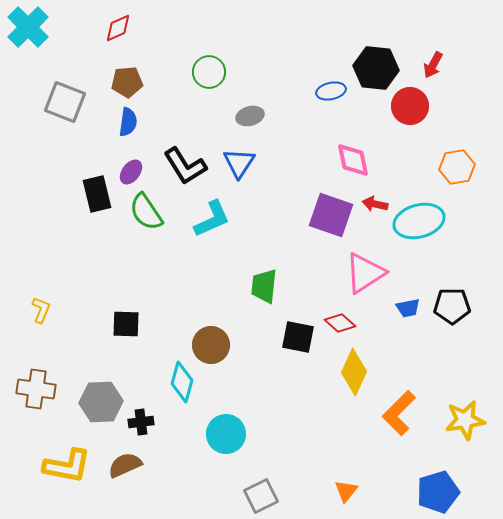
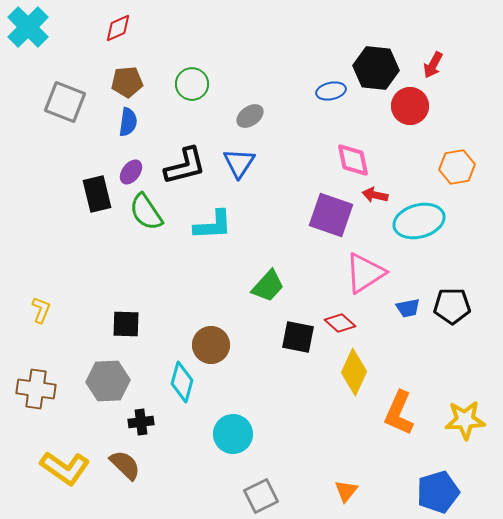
green circle at (209, 72): moved 17 px left, 12 px down
gray ellipse at (250, 116): rotated 20 degrees counterclockwise
black L-shape at (185, 166): rotated 72 degrees counterclockwise
red arrow at (375, 204): moved 9 px up
cyan L-shape at (212, 219): moved 1 px right, 6 px down; rotated 21 degrees clockwise
green trapezoid at (264, 286): moved 4 px right; rotated 144 degrees counterclockwise
gray hexagon at (101, 402): moved 7 px right, 21 px up
orange L-shape at (399, 413): rotated 21 degrees counterclockwise
yellow star at (465, 420): rotated 6 degrees clockwise
cyan circle at (226, 434): moved 7 px right
brown semicircle at (125, 465): rotated 68 degrees clockwise
yellow L-shape at (67, 466): moved 2 px left, 2 px down; rotated 24 degrees clockwise
